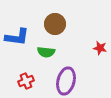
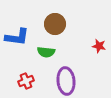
red star: moved 1 px left, 2 px up
purple ellipse: rotated 20 degrees counterclockwise
